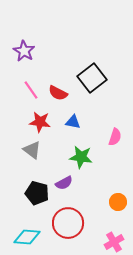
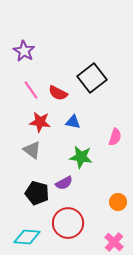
pink cross: rotated 18 degrees counterclockwise
